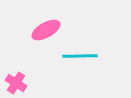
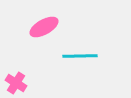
pink ellipse: moved 2 px left, 3 px up
